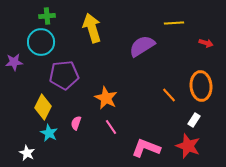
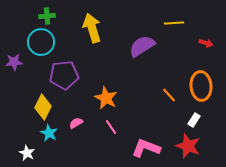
pink semicircle: rotated 40 degrees clockwise
